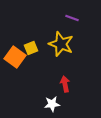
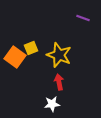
purple line: moved 11 px right
yellow star: moved 2 px left, 11 px down
red arrow: moved 6 px left, 2 px up
